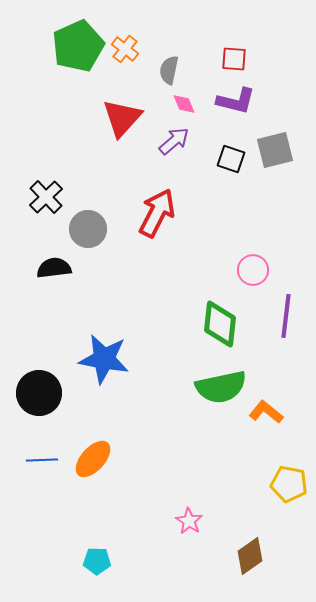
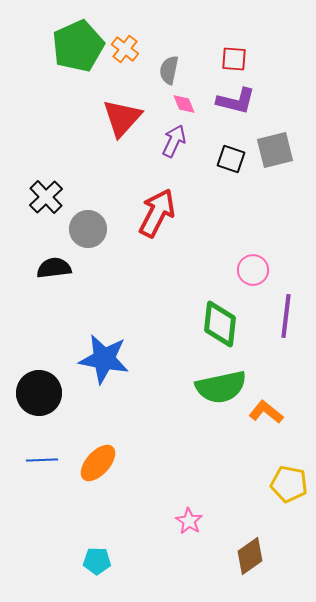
purple arrow: rotated 24 degrees counterclockwise
orange ellipse: moved 5 px right, 4 px down
